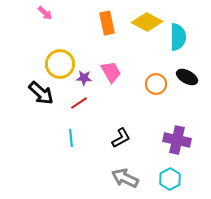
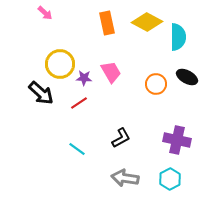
cyan line: moved 6 px right, 11 px down; rotated 48 degrees counterclockwise
gray arrow: rotated 16 degrees counterclockwise
